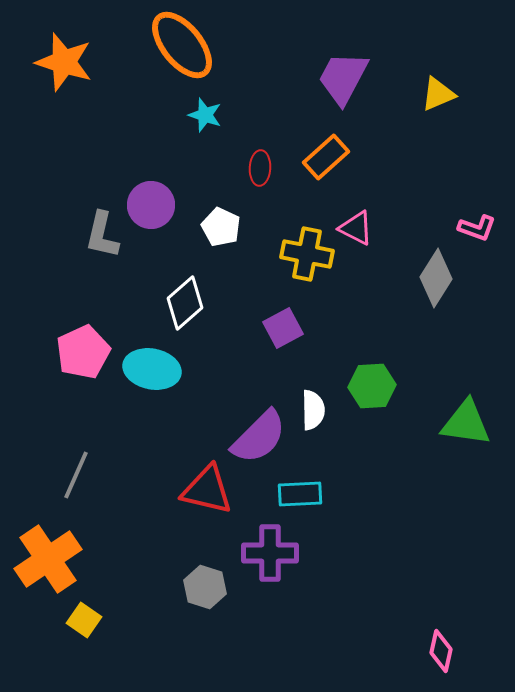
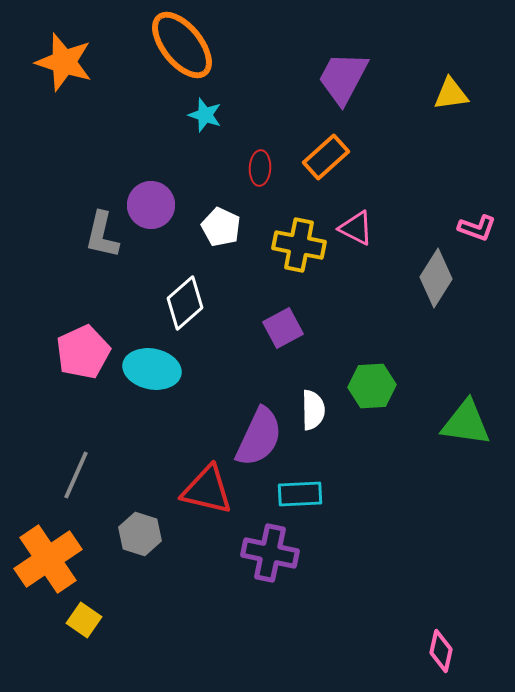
yellow triangle: moved 13 px right; rotated 15 degrees clockwise
yellow cross: moved 8 px left, 9 px up
purple semicircle: rotated 20 degrees counterclockwise
purple cross: rotated 12 degrees clockwise
gray hexagon: moved 65 px left, 53 px up
